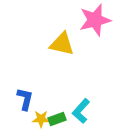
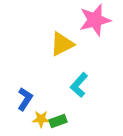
yellow triangle: rotated 40 degrees counterclockwise
blue L-shape: rotated 20 degrees clockwise
cyan L-shape: moved 2 px left, 26 px up
green rectangle: moved 1 px right, 2 px down
